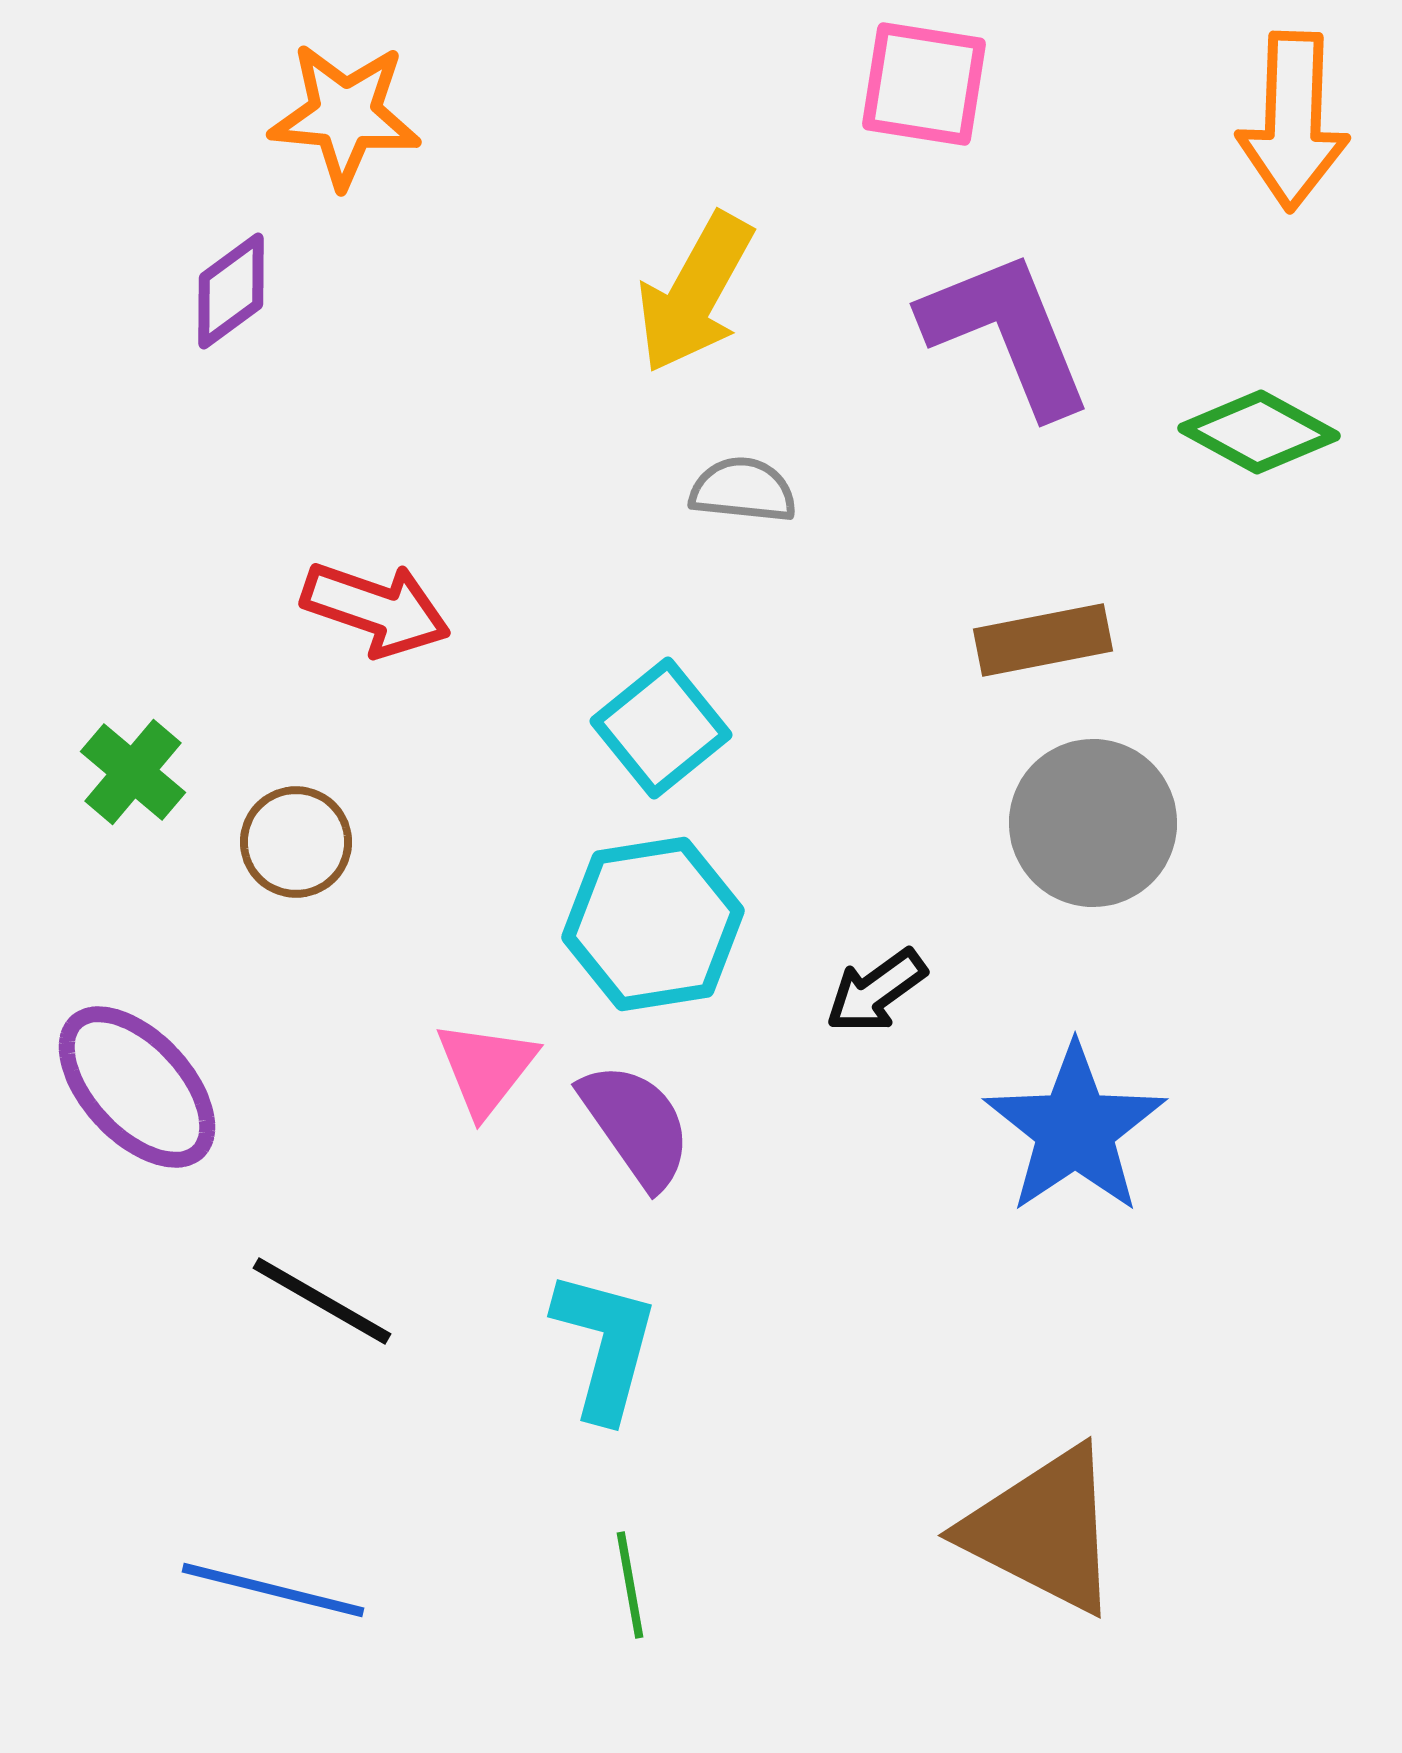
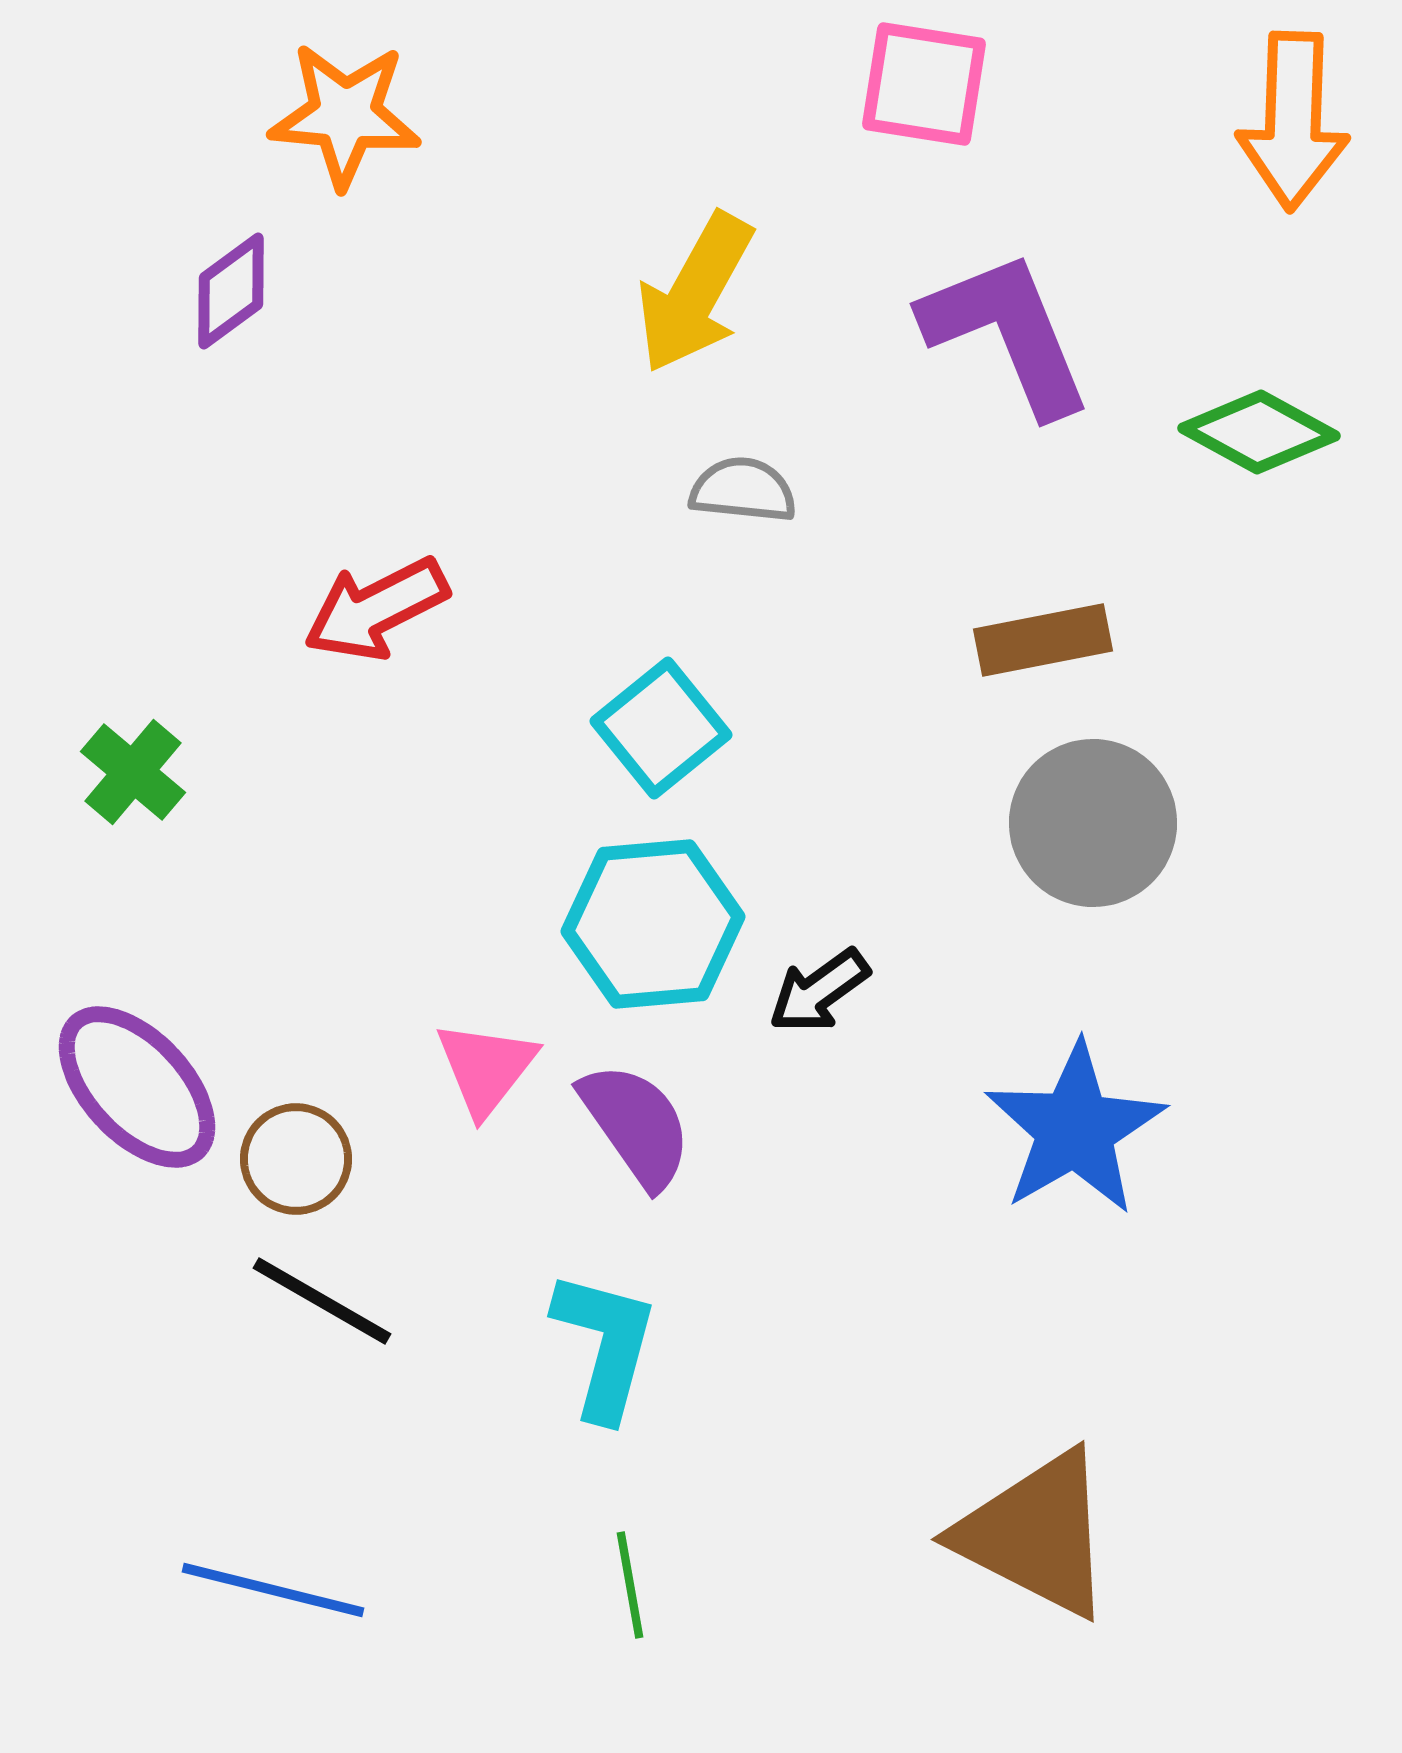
red arrow: rotated 134 degrees clockwise
brown circle: moved 317 px down
cyan hexagon: rotated 4 degrees clockwise
black arrow: moved 57 px left
blue star: rotated 4 degrees clockwise
brown triangle: moved 7 px left, 4 px down
